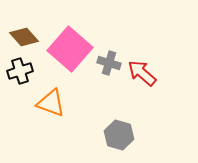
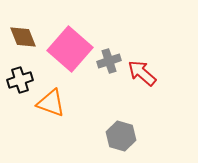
brown diamond: moved 1 px left; rotated 20 degrees clockwise
gray cross: moved 2 px up; rotated 35 degrees counterclockwise
black cross: moved 9 px down
gray hexagon: moved 2 px right, 1 px down
